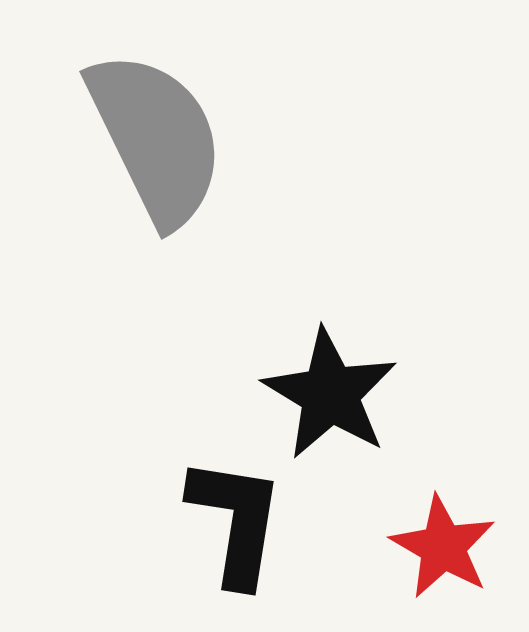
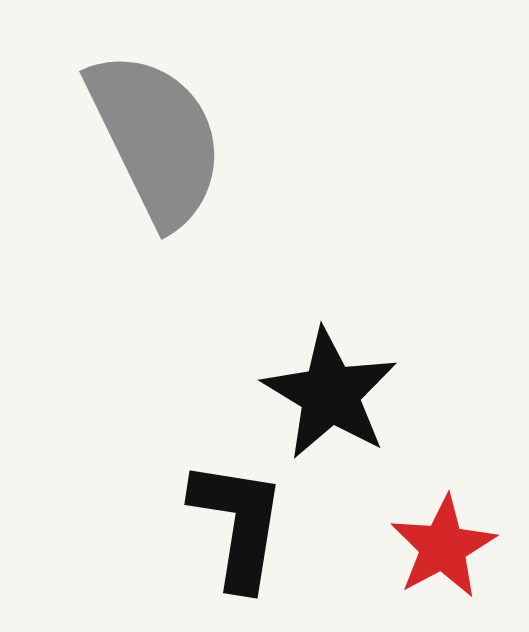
black L-shape: moved 2 px right, 3 px down
red star: rotated 14 degrees clockwise
